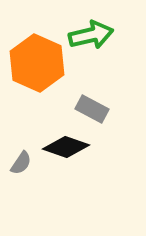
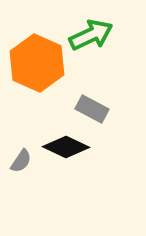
green arrow: rotated 12 degrees counterclockwise
black diamond: rotated 6 degrees clockwise
gray semicircle: moved 2 px up
